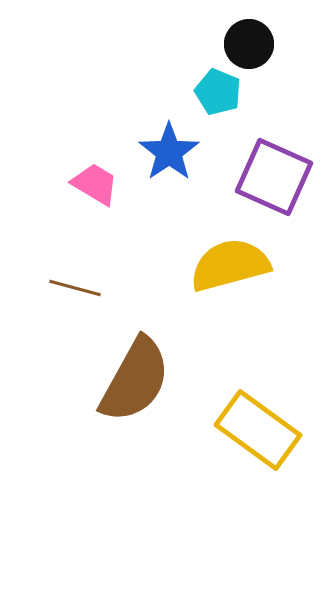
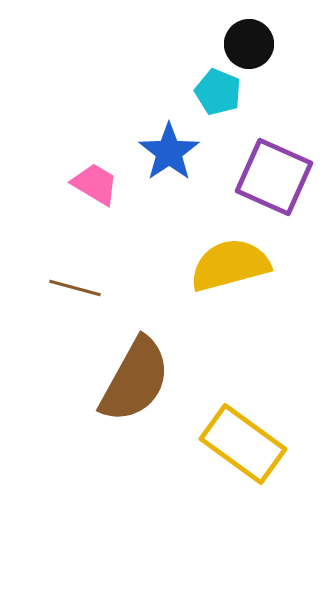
yellow rectangle: moved 15 px left, 14 px down
